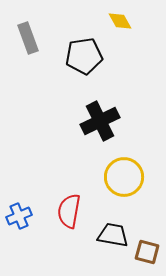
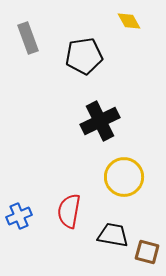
yellow diamond: moved 9 px right
